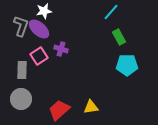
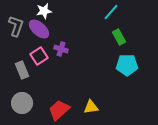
gray L-shape: moved 5 px left
gray rectangle: rotated 24 degrees counterclockwise
gray circle: moved 1 px right, 4 px down
